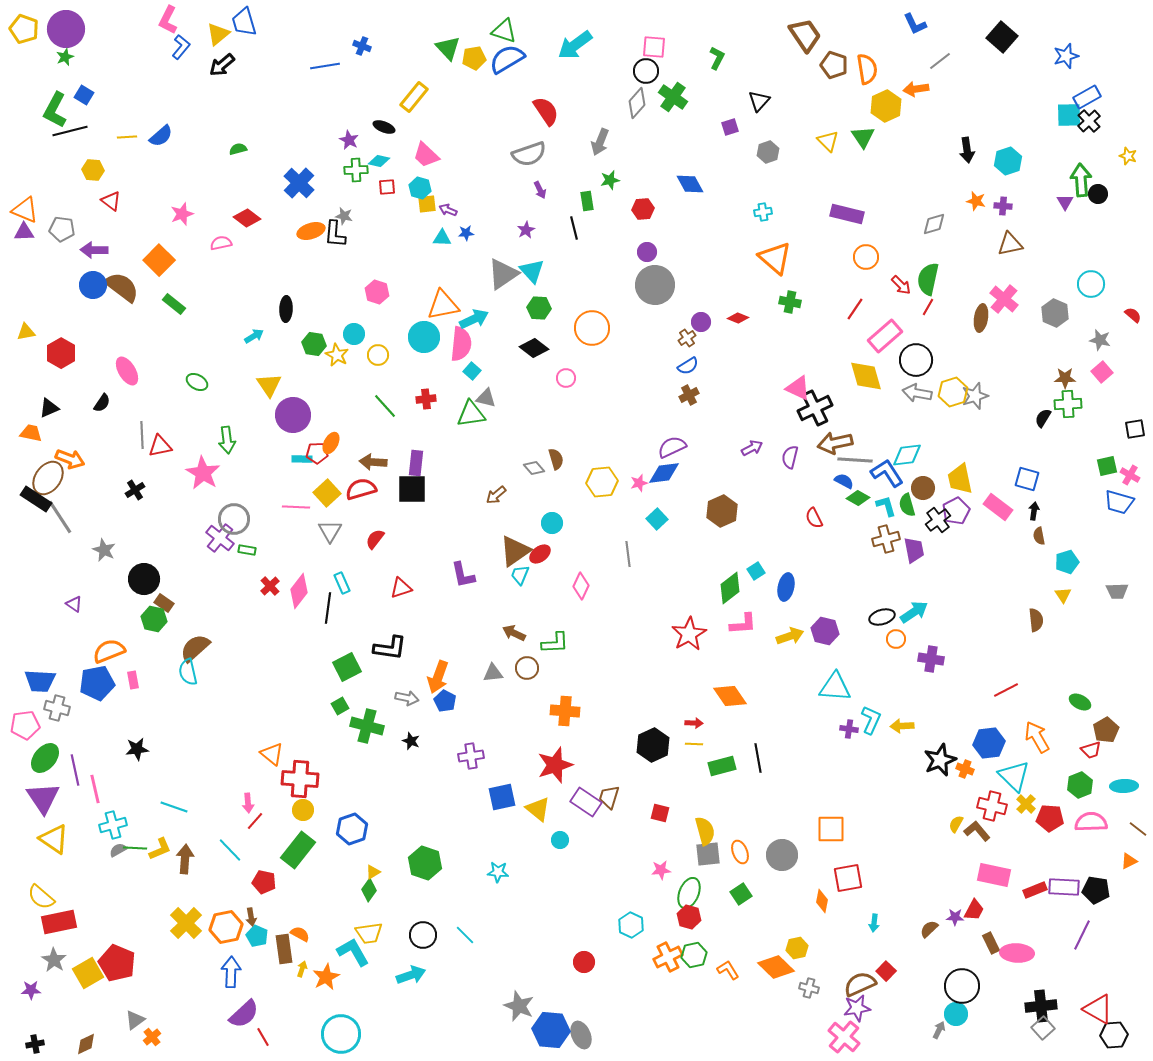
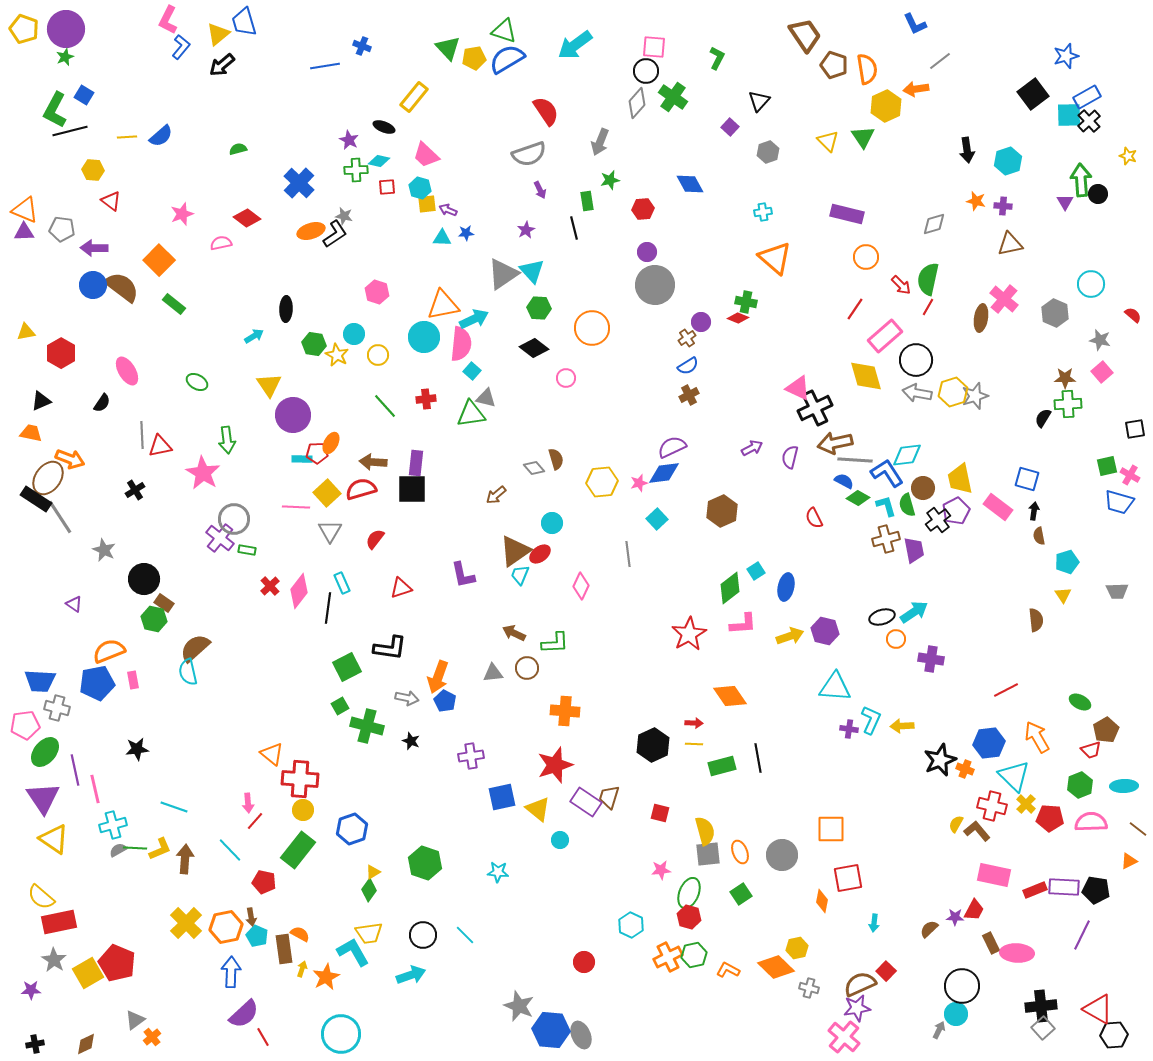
black square at (1002, 37): moved 31 px right, 57 px down; rotated 12 degrees clockwise
purple square at (730, 127): rotated 30 degrees counterclockwise
black L-shape at (335, 234): rotated 128 degrees counterclockwise
purple arrow at (94, 250): moved 2 px up
green cross at (790, 302): moved 44 px left
black triangle at (49, 408): moved 8 px left, 7 px up
green ellipse at (45, 758): moved 6 px up
orange L-shape at (728, 970): rotated 30 degrees counterclockwise
